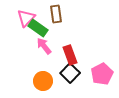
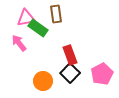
pink triangle: rotated 36 degrees clockwise
pink arrow: moved 25 px left, 3 px up
